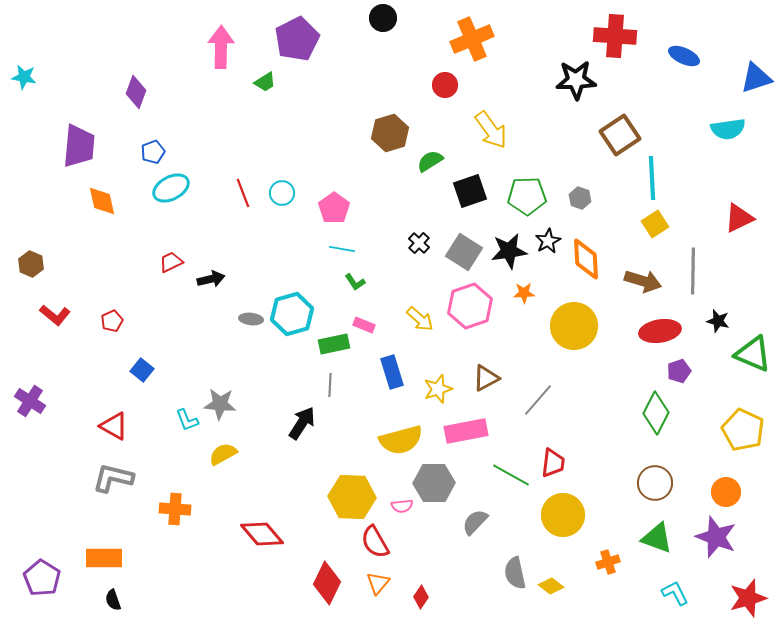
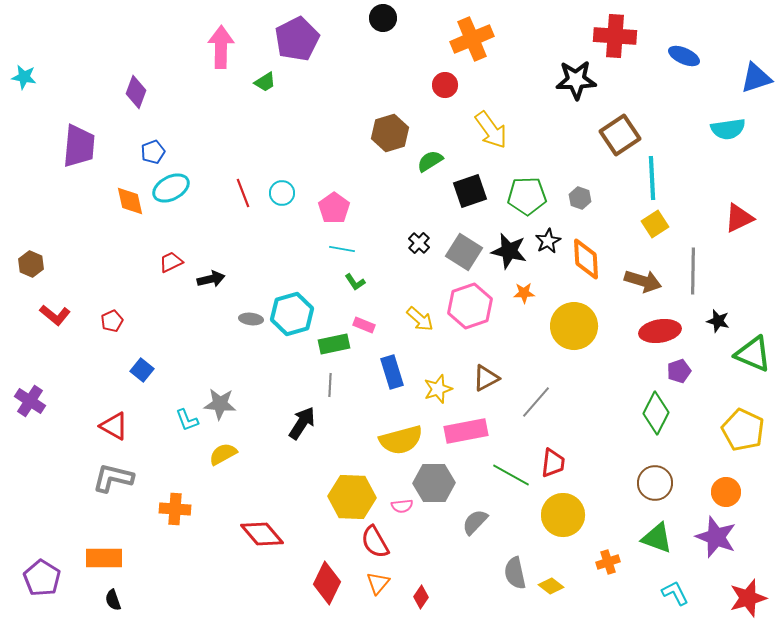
orange diamond at (102, 201): moved 28 px right
black star at (509, 251): rotated 21 degrees clockwise
gray line at (538, 400): moved 2 px left, 2 px down
